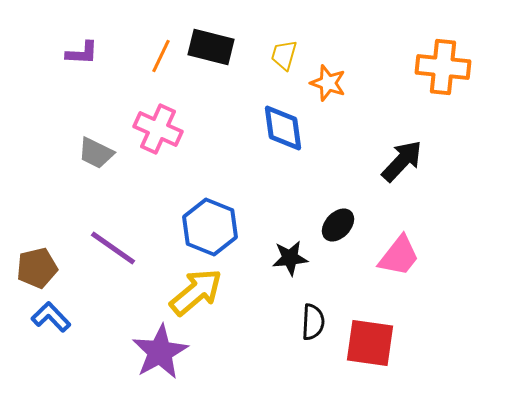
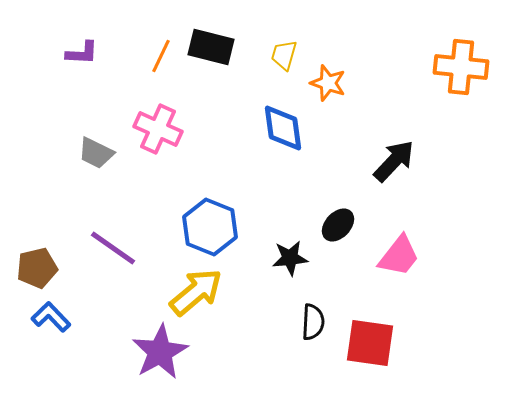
orange cross: moved 18 px right
black arrow: moved 8 px left
